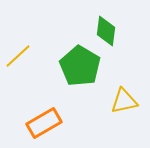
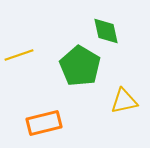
green diamond: rotated 20 degrees counterclockwise
yellow line: moved 1 px right, 1 px up; rotated 24 degrees clockwise
orange rectangle: rotated 16 degrees clockwise
